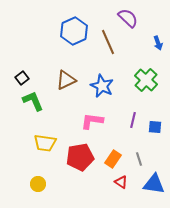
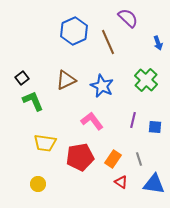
pink L-shape: rotated 45 degrees clockwise
